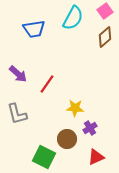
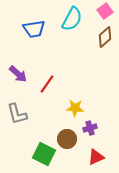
cyan semicircle: moved 1 px left, 1 px down
purple cross: rotated 16 degrees clockwise
green square: moved 3 px up
